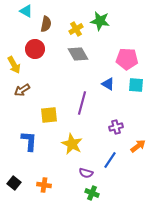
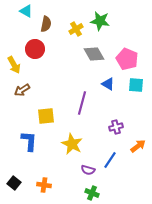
gray diamond: moved 16 px right
pink pentagon: rotated 20 degrees clockwise
yellow square: moved 3 px left, 1 px down
purple semicircle: moved 2 px right, 3 px up
